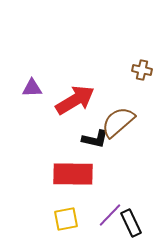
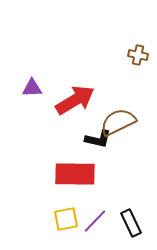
brown cross: moved 4 px left, 15 px up
brown semicircle: rotated 15 degrees clockwise
black L-shape: moved 3 px right
red rectangle: moved 2 px right
purple line: moved 15 px left, 6 px down
